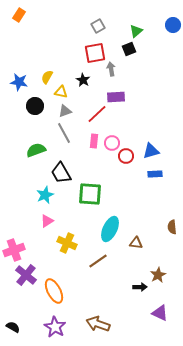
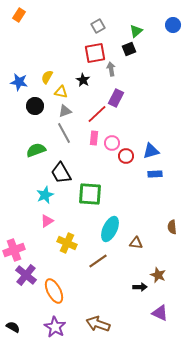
purple rectangle: moved 1 px down; rotated 60 degrees counterclockwise
pink rectangle: moved 3 px up
brown star: rotated 21 degrees counterclockwise
